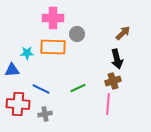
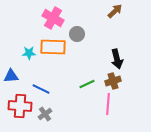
pink cross: rotated 30 degrees clockwise
brown arrow: moved 8 px left, 22 px up
cyan star: moved 2 px right
blue triangle: moved 1 px left, 6 px down
green line: moved 9 px right, 4 px up
red cross: moved 2 px right, 2 px down
gray cross: rotated 24 degrees counterclockwise
